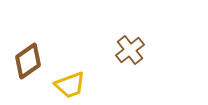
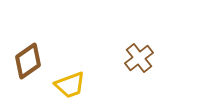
brown cross: moved 9 px right, 8 px down
